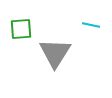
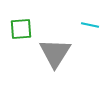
cyan line: moved 1 px left
